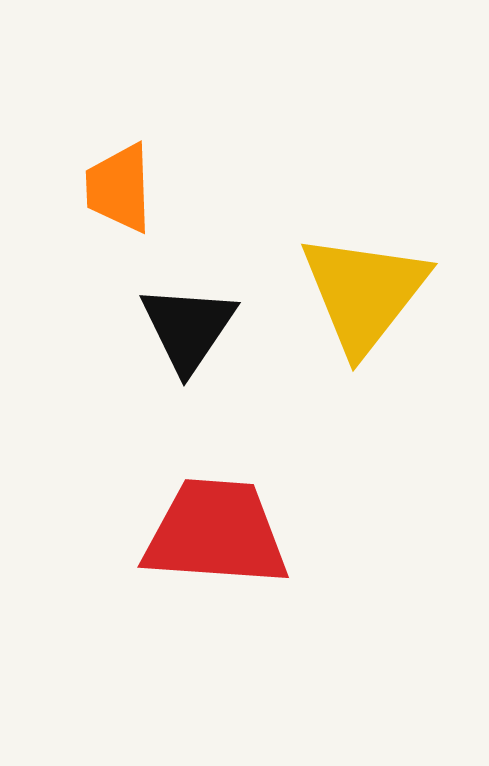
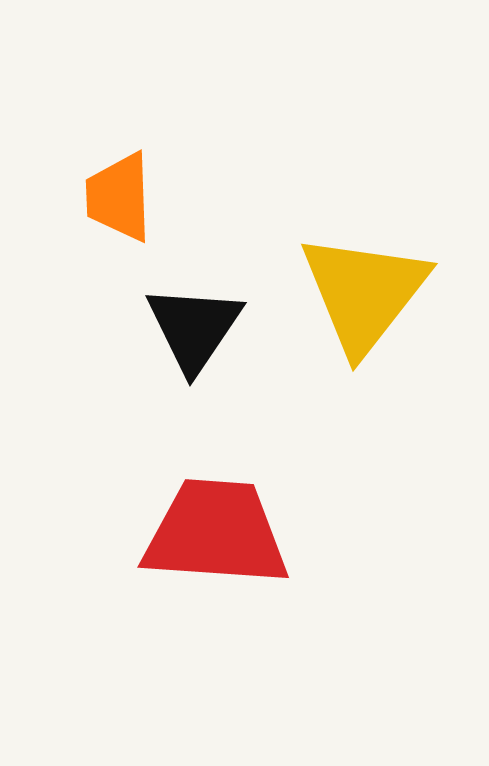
orange trapezoid: moved 9 px down
black triangle: moved 6 px right
